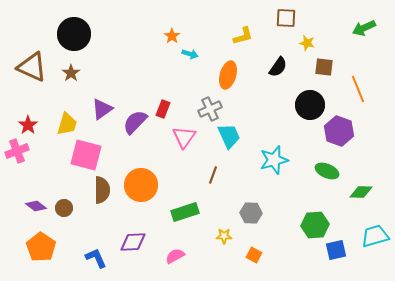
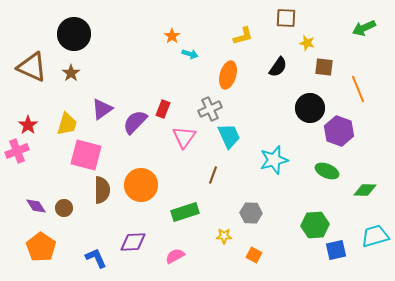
black circle at (310, 105): moved 3 px down
green diamond at (361, 192): moved 4 px right, 2 px up
purple diamond at (36, 206): rotated 20 degrees clockwise
